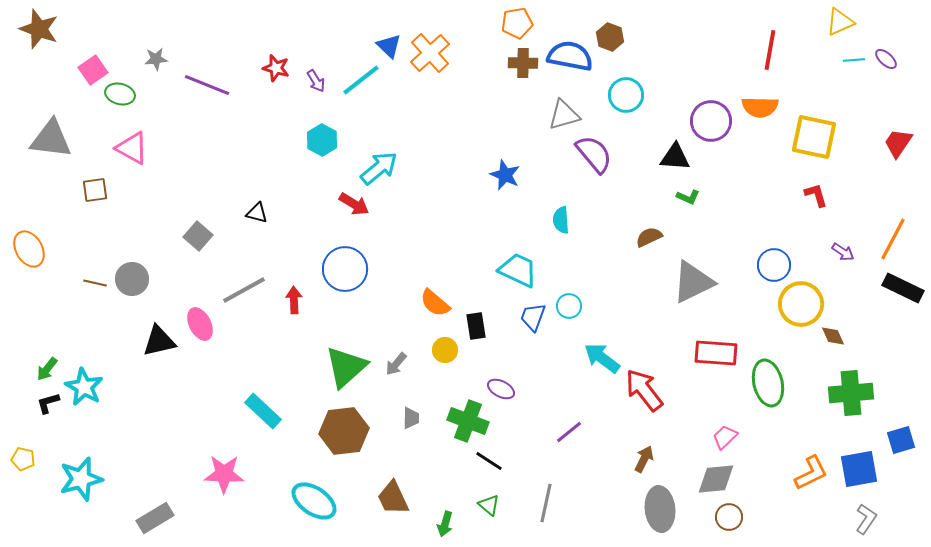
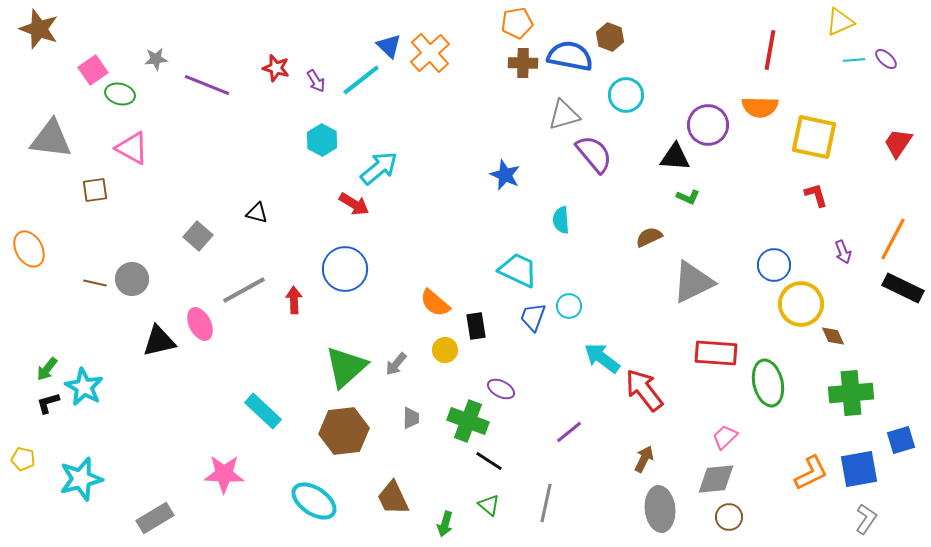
purple circle at (711, 121): moved 3 px left, 4 px down
purple arrow at (843, 252): rotated 35 degrees clockwise
